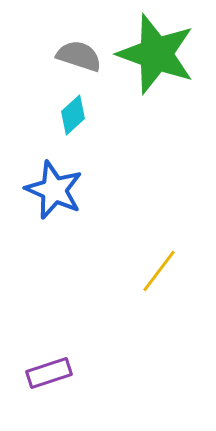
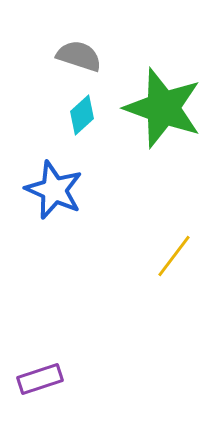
green star: moved 7 px right, 54 px down
cyan diamond: moved 9 px right
yellow line: moved 15 px right, 15 px up
purple rectangle: moved 9 px left, 6 px down
